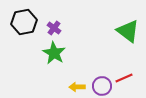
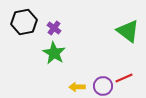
purple circle: moved 1 px right
